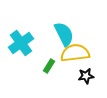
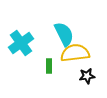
green rectangle: rotated 32 degrees counterclockwise
black star: moved 1 px right
